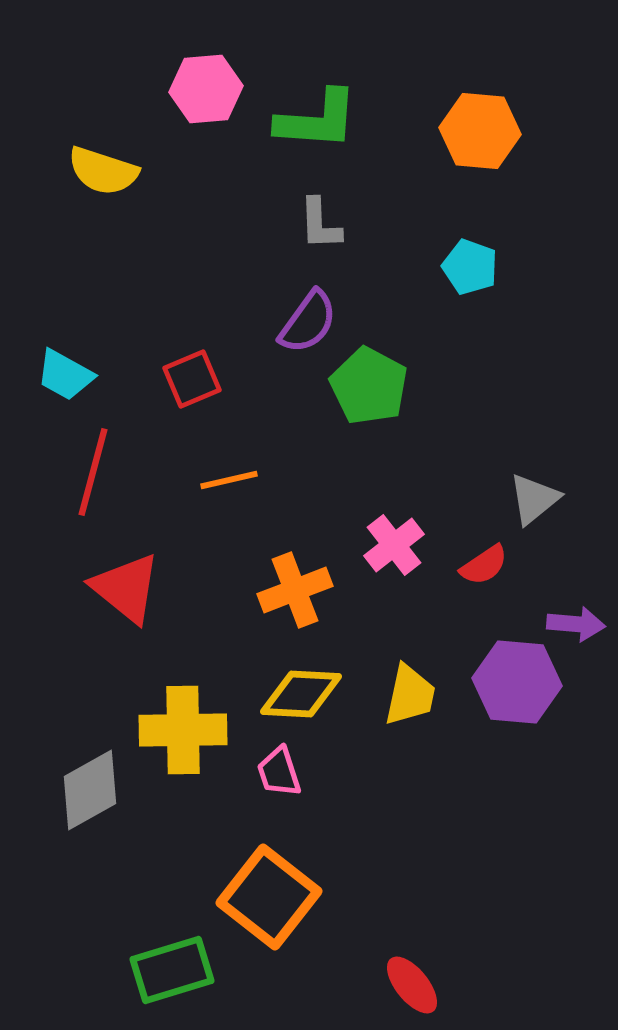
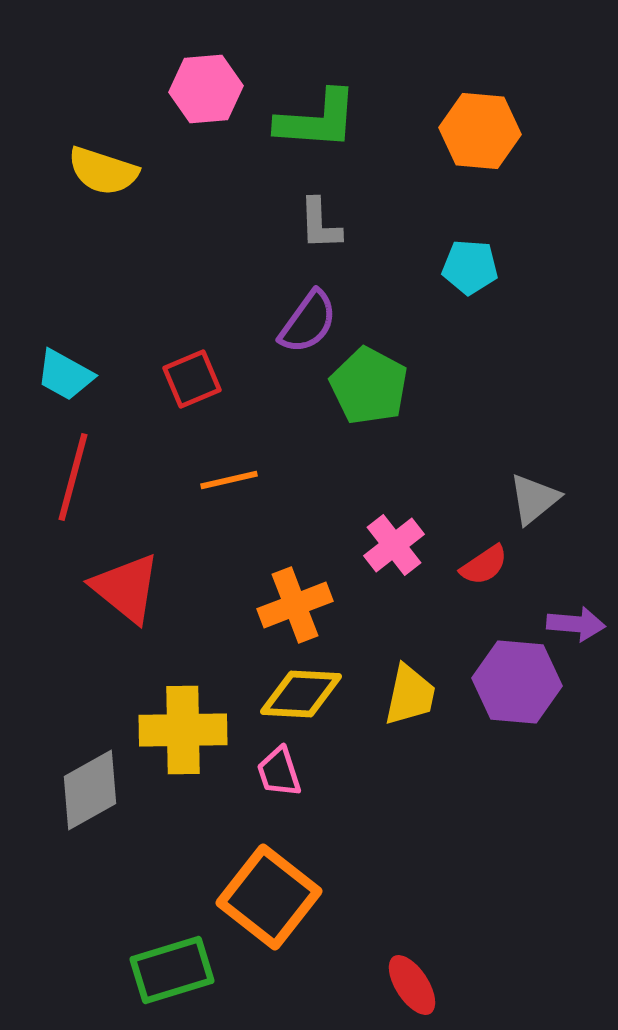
cyan pentagon: rotated 16 degrees counterclockwise
red line: moved 20 px left, 5 px down
orange cross: moved 15 px down
red ellipse: rotated 6 degrees clockwise
